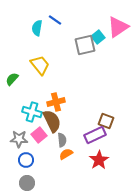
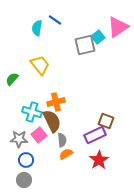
gray circle: moved 3 px left, 3 px up
